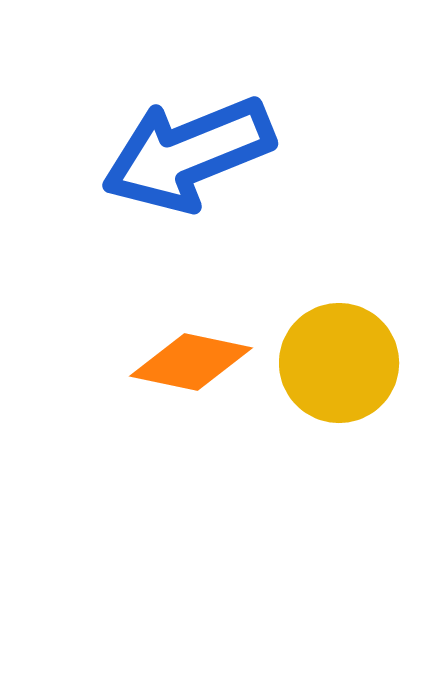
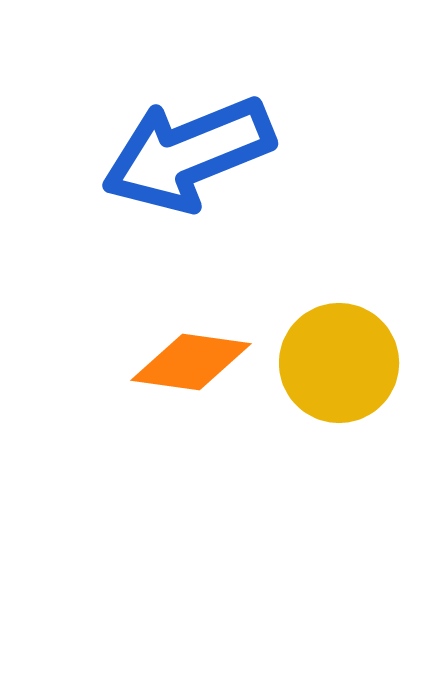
orange diamond: rotated 4 degrees counterclockwise
